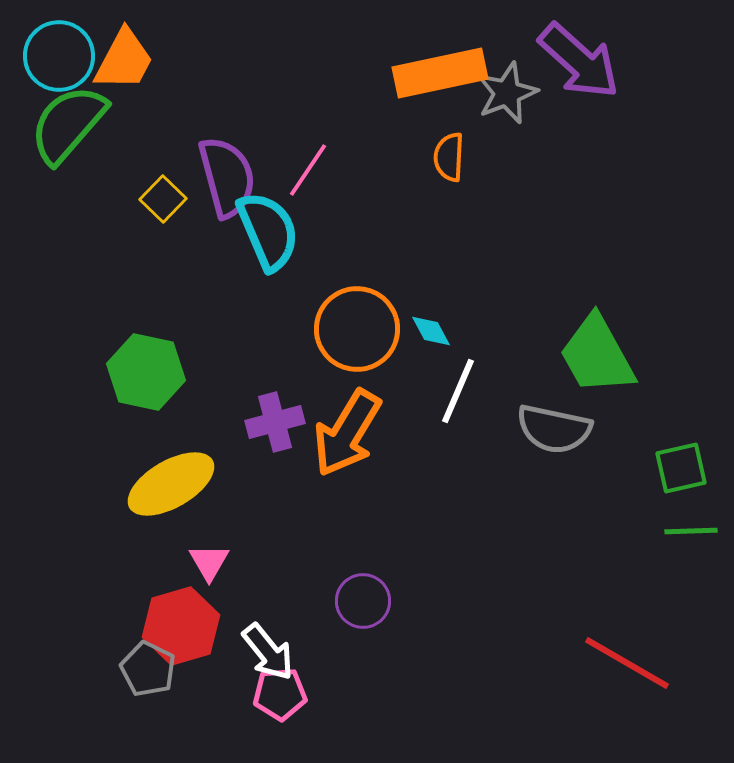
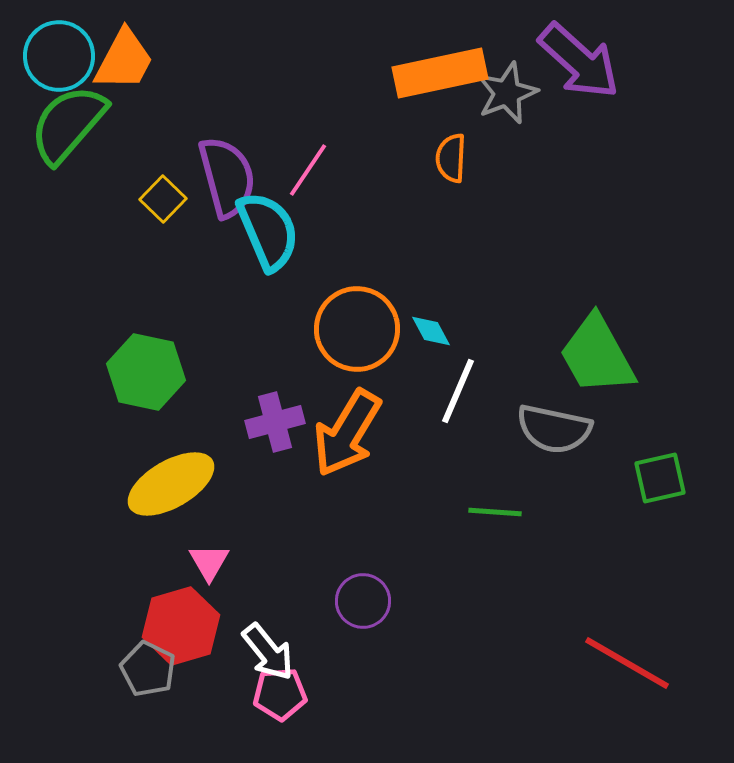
orange semicircle: moved 2 px right, 1 px down
green square: moved 21 px left, 10 px down
green line: moved 196 px left, 19 px up; rotated 6 degrees clockwise
